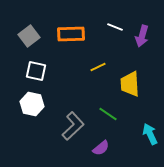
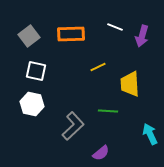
green line: moved 3 px up; rotated 30 degrees counterclockwise
purple semicircle: moved 5 px down
